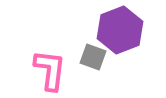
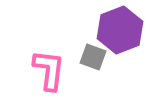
pink L-shape: moved 1 px left
